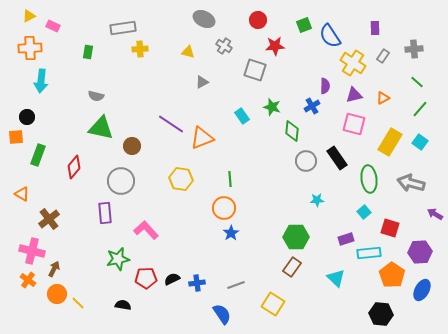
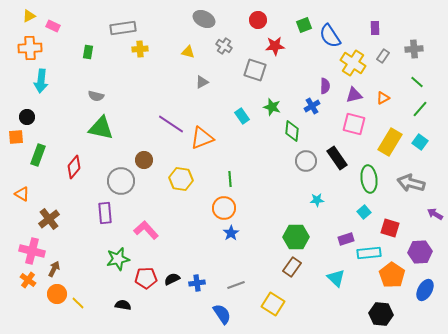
brown circle at (132, 146): moved 12 px right, 14 px down
blue ellipse at (422, 290): moved 3 px right
